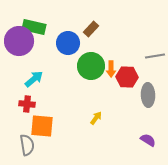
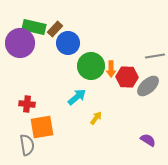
brown rectangle: moved 36 px left
purple circle: moved 1 px right, 2 px down
cyan arrow: moved 43 px right, 18 px down
gray ellipse: moved 9 px up; rotated 50 degrees clockwise
orange square: moved 1 px down; rotated 15 degrees counterclockwise
